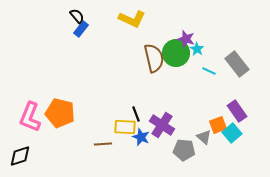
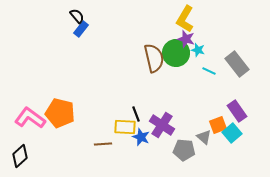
yellow L-shape: moved 53 px right; rotated 96 degrees clockwise
cyan star: moved 1 px right, 1 px down; rotated 16 degrees counterclockwise
pink L-shape: moved 1 px down; rotated 104 degrees clockwise
black diamond: rotated 25 degrees counterclockwise
